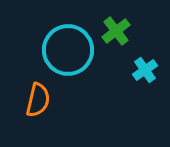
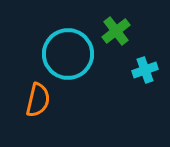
cyan circle: moved 4 px down
cyan cross: rotated 15 degrees clockwise
